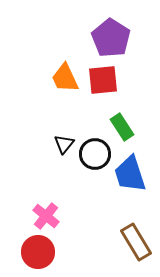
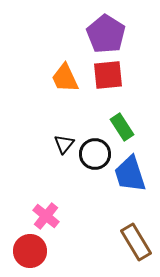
purple pentagon: moved 5 px left, 4 px up
red square: moved 5 px right, 5 px up
red circle: moved 8 px left, 1 px up
